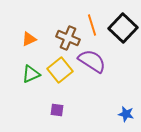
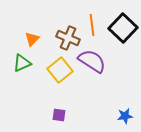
orange line: rotated 10 degrees clockwise
orange triangle: moved 3 px right; rotated 21 degrees counterclockwise
green triangle: moved 9 px left, 11 px up
purple square: moved 2 px right, 5 px down
blue star: moved 1 px left, 2 px down; rotated 21 degrees counterclockwise
